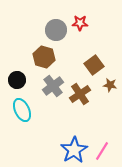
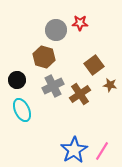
gray cross: rotated 10 degrees clockwise
